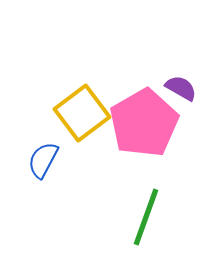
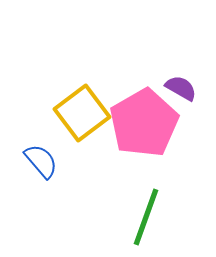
blue semicircle: moved 2 px left, 1 px down; rotated 111 degrees clockwise
